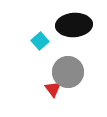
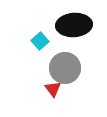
gray circle: moved 3 px left, 4 px up
